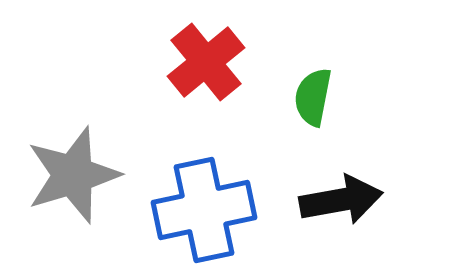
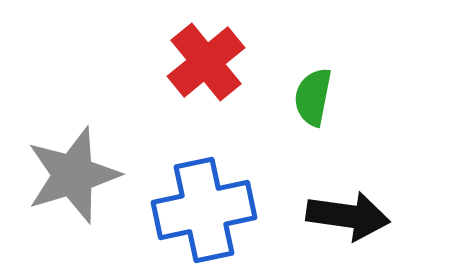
black arrow: moved 7 px right, 16 px down; rotated 18 degrees clockwise
